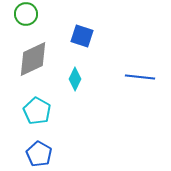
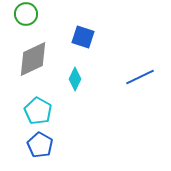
blue square: moved 1 px right, 1 px down
blue line: rotated 32 degrees counterclockwise
cyan pentagon: moved 1 px right
blue pentagon: moved 1 px right, 9 px up
